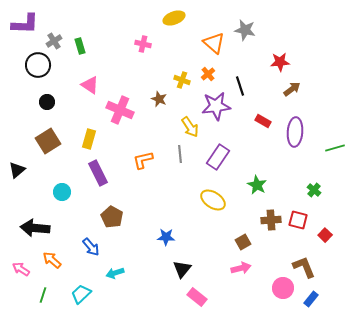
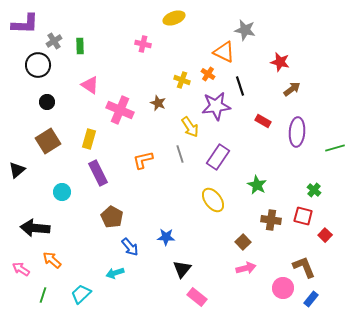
orange triangle at (214, 43): moved 10 px right, 9 px down; rotated 15 degrees counterclockwise
green rectangle at (80, 46): rotated 14 degrees clockwise
red star at (280, 62): rotated 18 degrees clockwise
orange cross at (208, 74): rotated 16 degrees counterclockwise
brown star at (159, 99): moved 1 px left, 4 px down
purple ellipse at (295, 132): moved 2 px right
gray line at (180, 154): rotated 12 degrees counterclockwise
yellow ellipse at (213, 200): rotated 20 degrees clockwise
brown cross at (271, 220): rotated 12 degrees clockwise
red square at (298, 220): moved 5 px right, 4 px up
brown square at (243, 242): rotated 14 degrees counterclockwise
blue arrow at (91, 247): moved 39 px right
pink arrow at (241, 268): moved 5 px right
